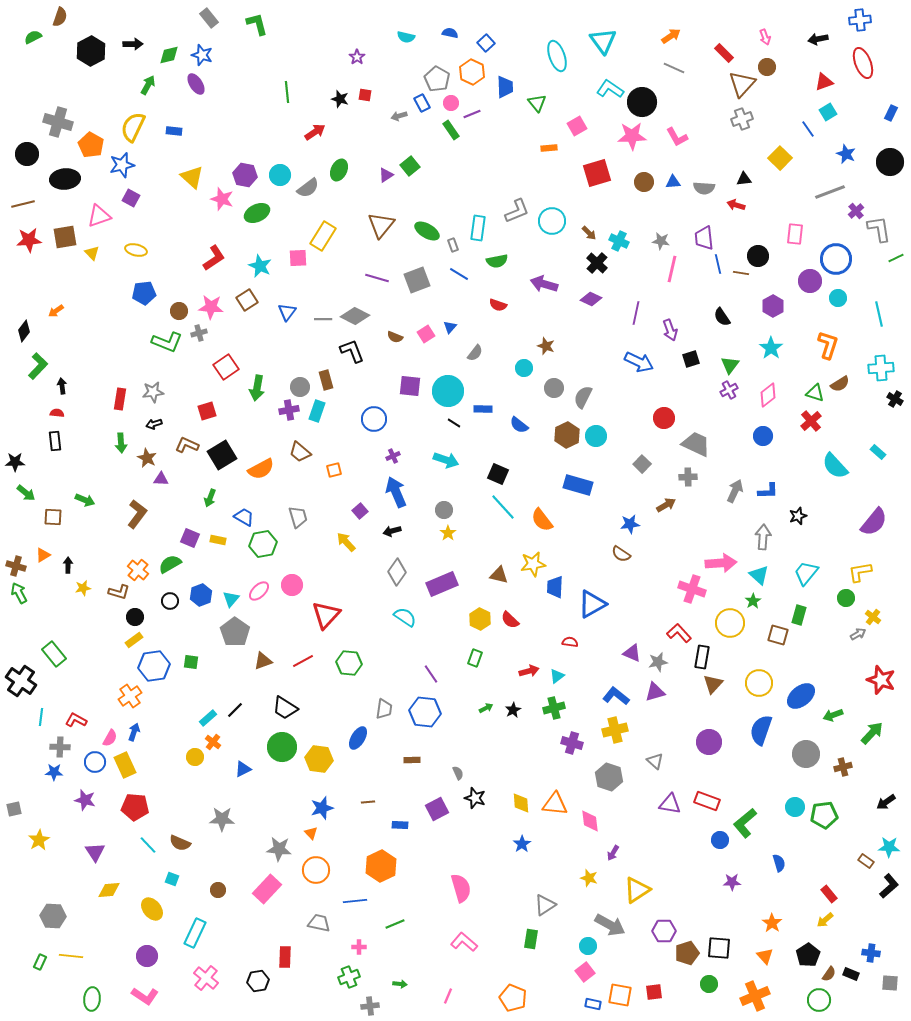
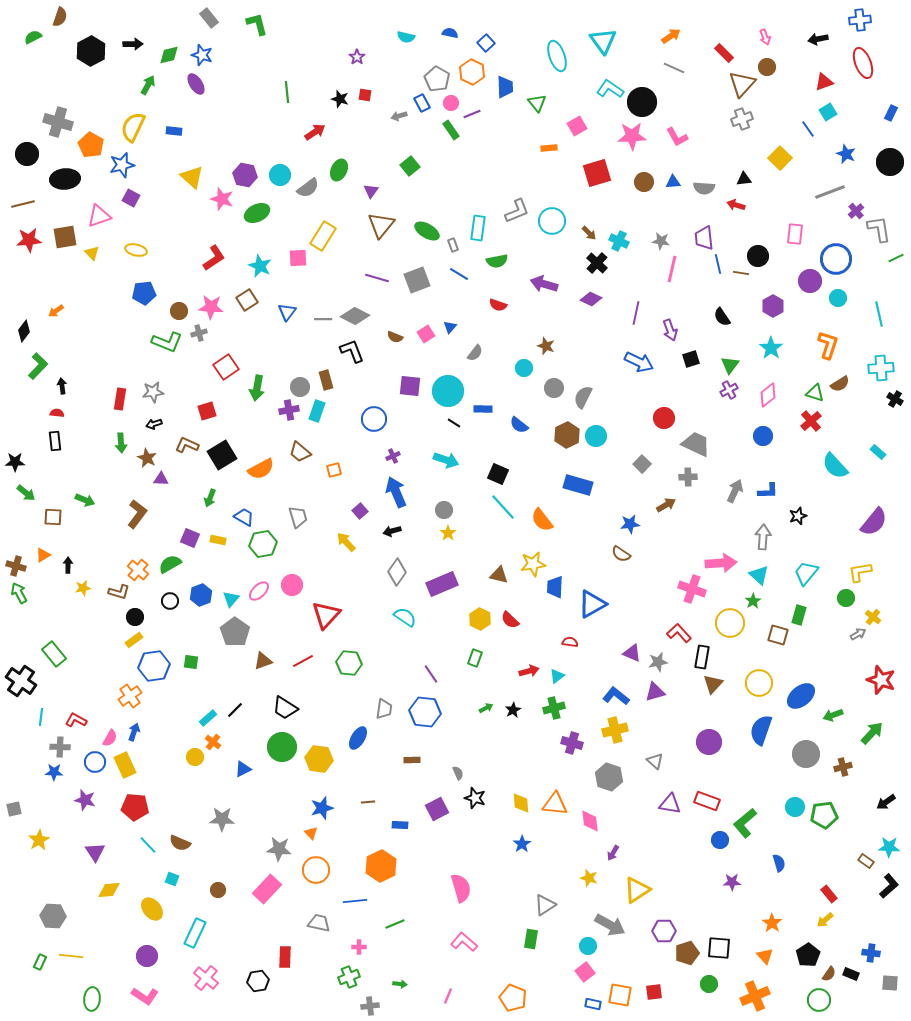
purple triangle at (386, 175): moved 15 px left, 16 px down; rotated 21 degrees counterclockwise
